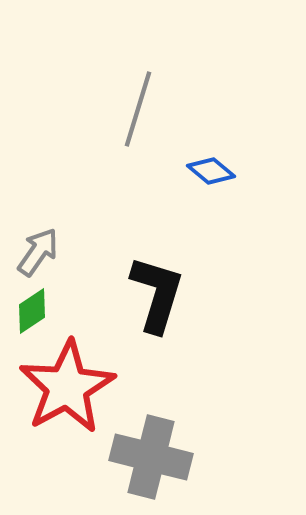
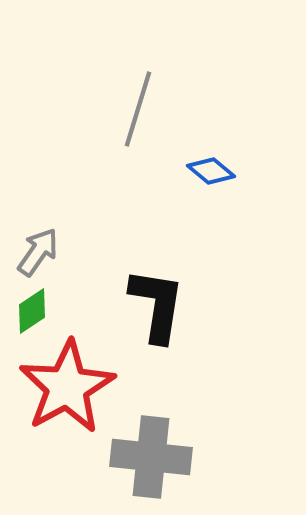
black L-shape: moved 11 px down; rotated 8 degrees counterclockwise
gray cross: rotated 8 degrees counterclockwise
